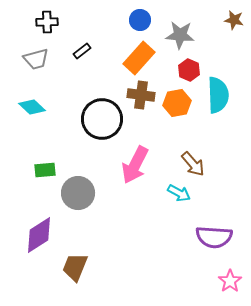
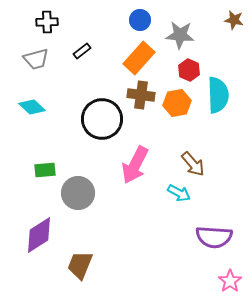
brown trapezoid: moved 5 px right, 2 px up
